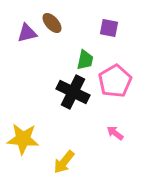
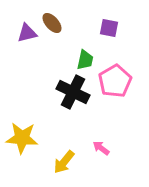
pink arrow: moved 14 px left, 15 px down
yellow star: moved 1 px left, 1 px up
